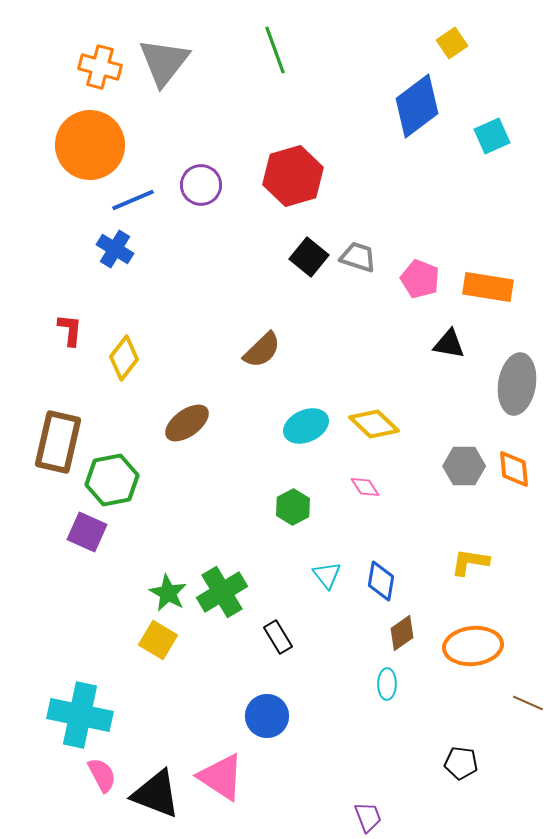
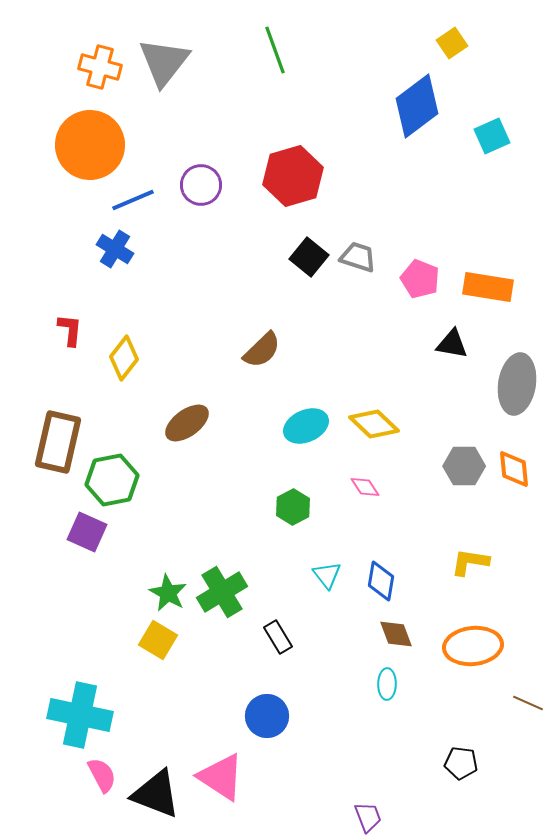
black triangle at (449, 344): moved 3 px right
brown diamond at (402, 633): moved 6 px left, 1 px down; rotated 75 degrees counterclockwise
